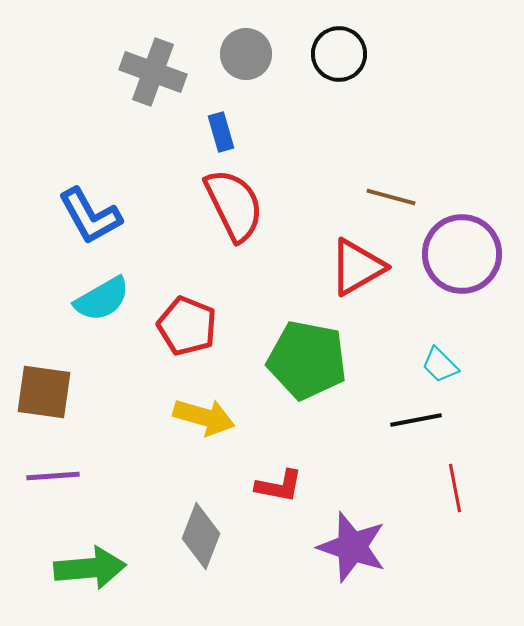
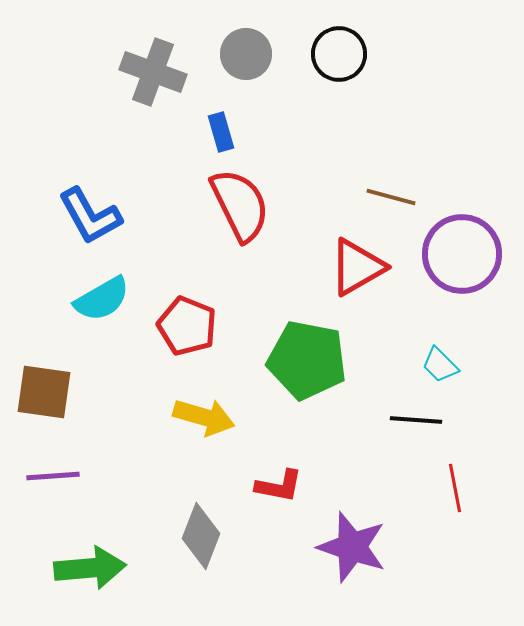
red semicircle: moved 6 px right
black line: rotated 15 degrees clockwise
